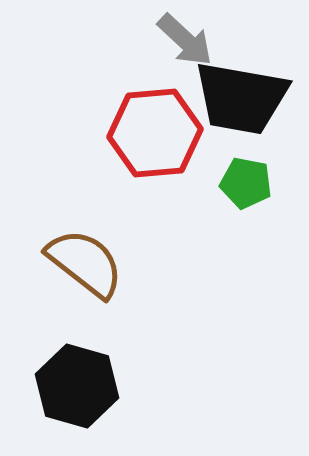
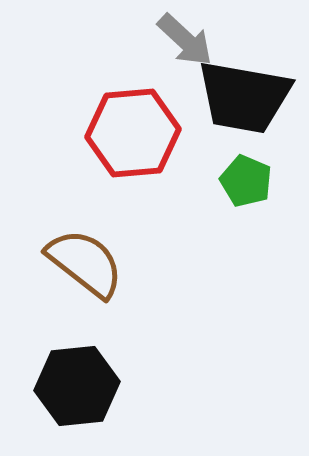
black trapezoid: moved 3 px right, 1 px up
red hexagon: moved 22 px left
green pentagon: moved 2 px up; rotated 12 degrees clockwise
black hexagon: rotated 22 degrees counterclockwise
